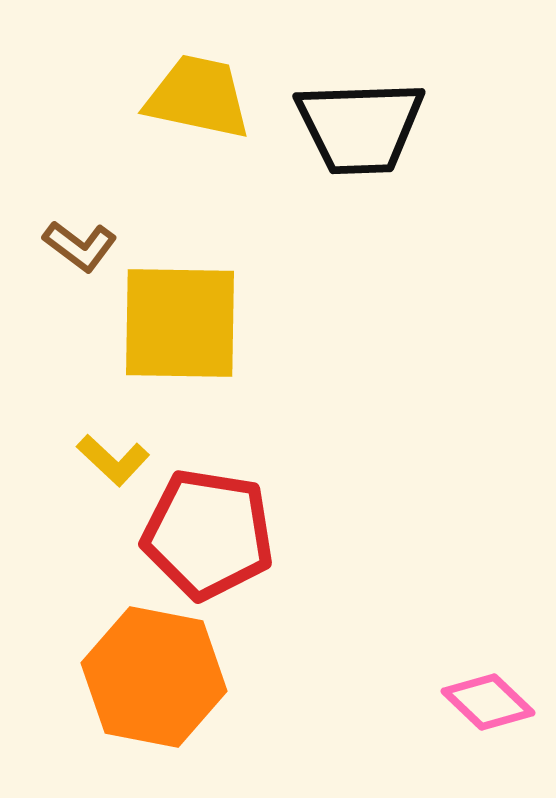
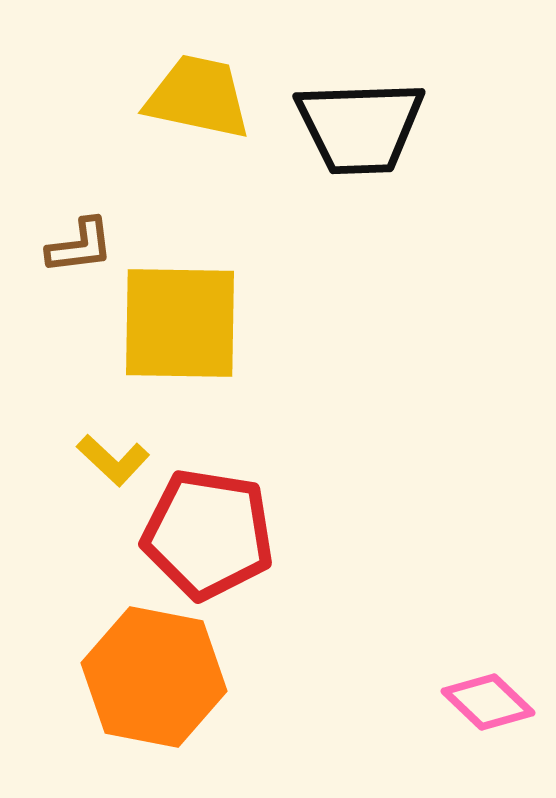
brown L-shape: rotated 44 degrees counterclockwise
